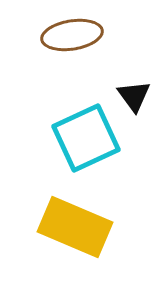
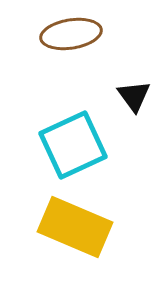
brown ellipse: moved 1 px left, 1 px up
cyan square: moved 13 px left, 7 px down
